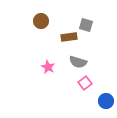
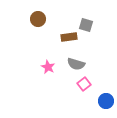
brown circle: moved 3 px left, 2 px up
gray semicircle: moved 2 px left, 2 px down
pink square: moved 1 px left, 1 px down
